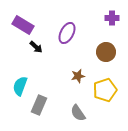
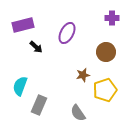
purple rectangle: rotated 45 degrees counterclockwise
brown star: moved 5 px right, 1 px up
